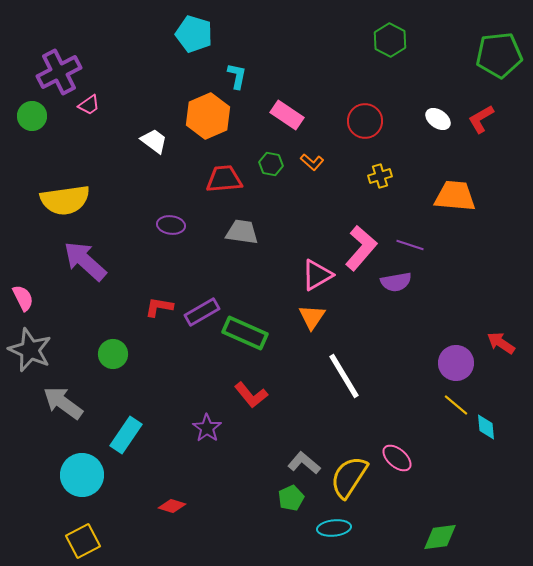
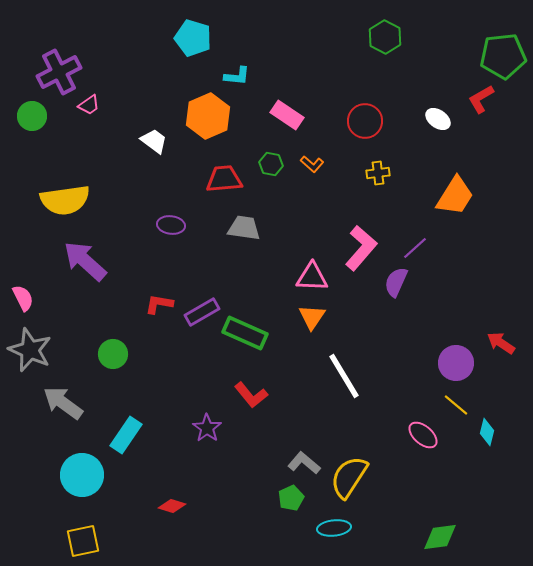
cyan pentagon at (194, 34): moved 1 px left, 4 px down
green hexagon at (390, 40): moved 5 px left, 3 px up
green pentagon at (499, 55): moved 4 px right, 1 px down
cyan L-shape at (237, 76): rotated 84 degrees clockwise
red L-shape at (481, 119): moved 20 px up
orange L-shape at (312, 162): moved 2 px down
yellow cross at (380, 176): moved 2 px left, 3 px up; rotated 10 degrees clockwise
orange trapezoid at (455, 196): rotated 117 degrees clockwise
gray trapezoid at (242, 232): moved 2 px right, 4 px up
purple line at (410, 245): moved 5 px right, 3 px down; rotated 60 degrees counterclockwise
pink triangle at (317, 275): moved 5 px left, 2 px down; rotated 32 degrees clockwise
purple semicircle at (396, 282): rotated 124 degrees clockwise
red L-shape at (159, 307): moved 3 px up
cyan diamond at (486, 427): moved 1 px right, 5 px down; rotated 20 degrees clockwise
pink ellipse at (397, 458): moved 26 px right, 23 px up
yellow square at (83, 541): rotated 16 degrees clockwise
